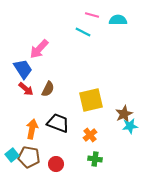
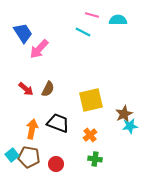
blue trapezoid: moved 36 px up
